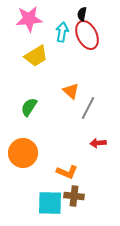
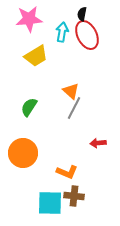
gray line: moved 14 px left
